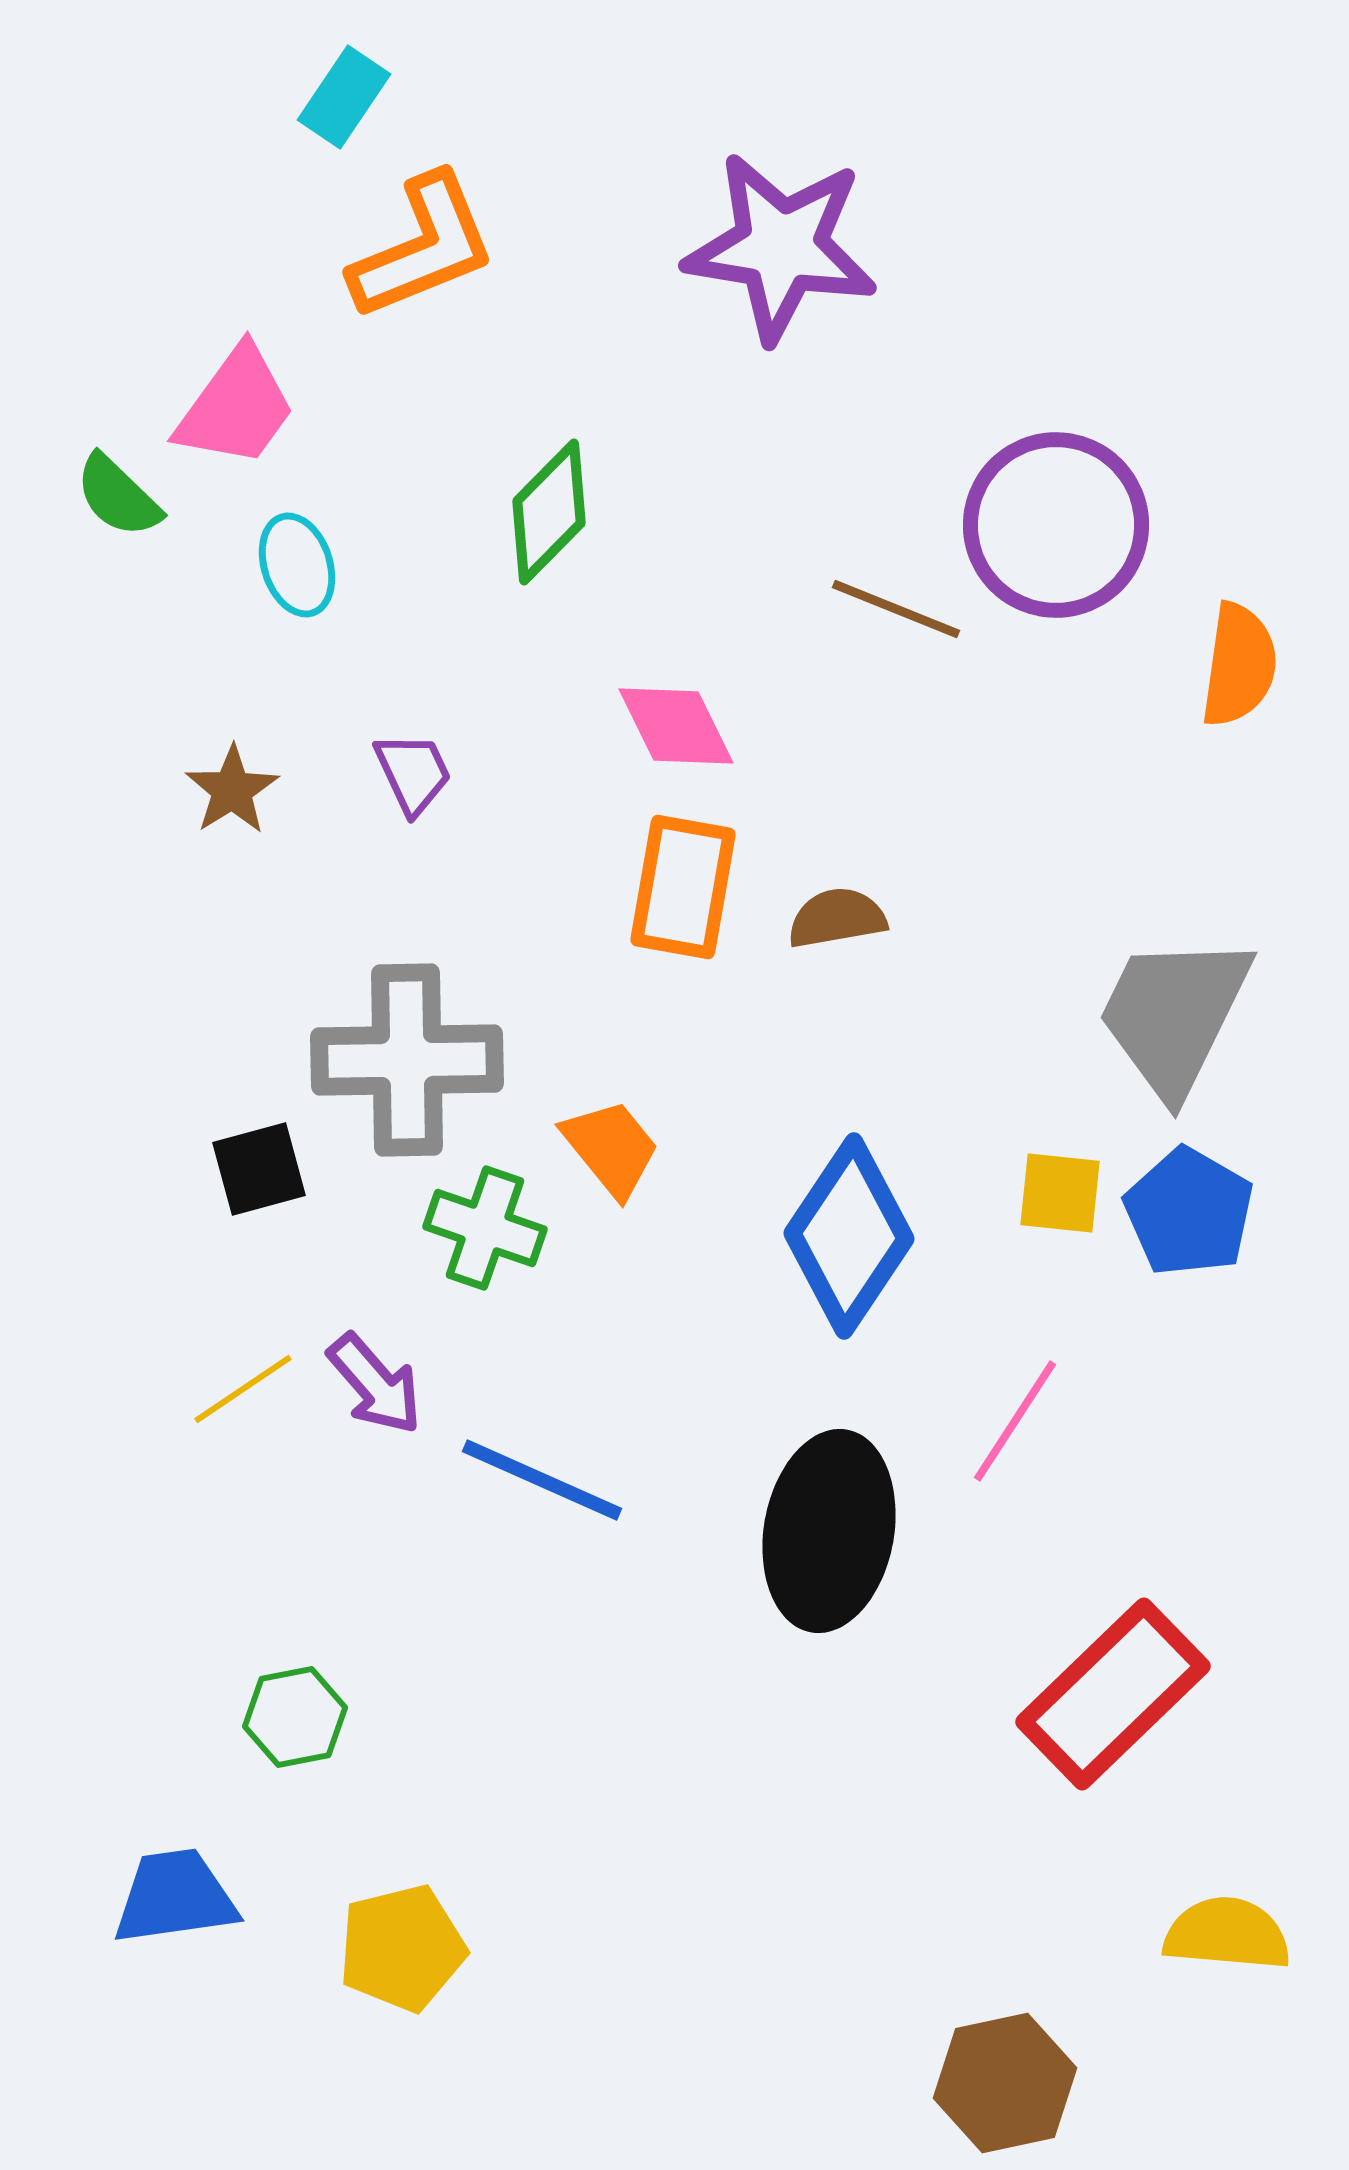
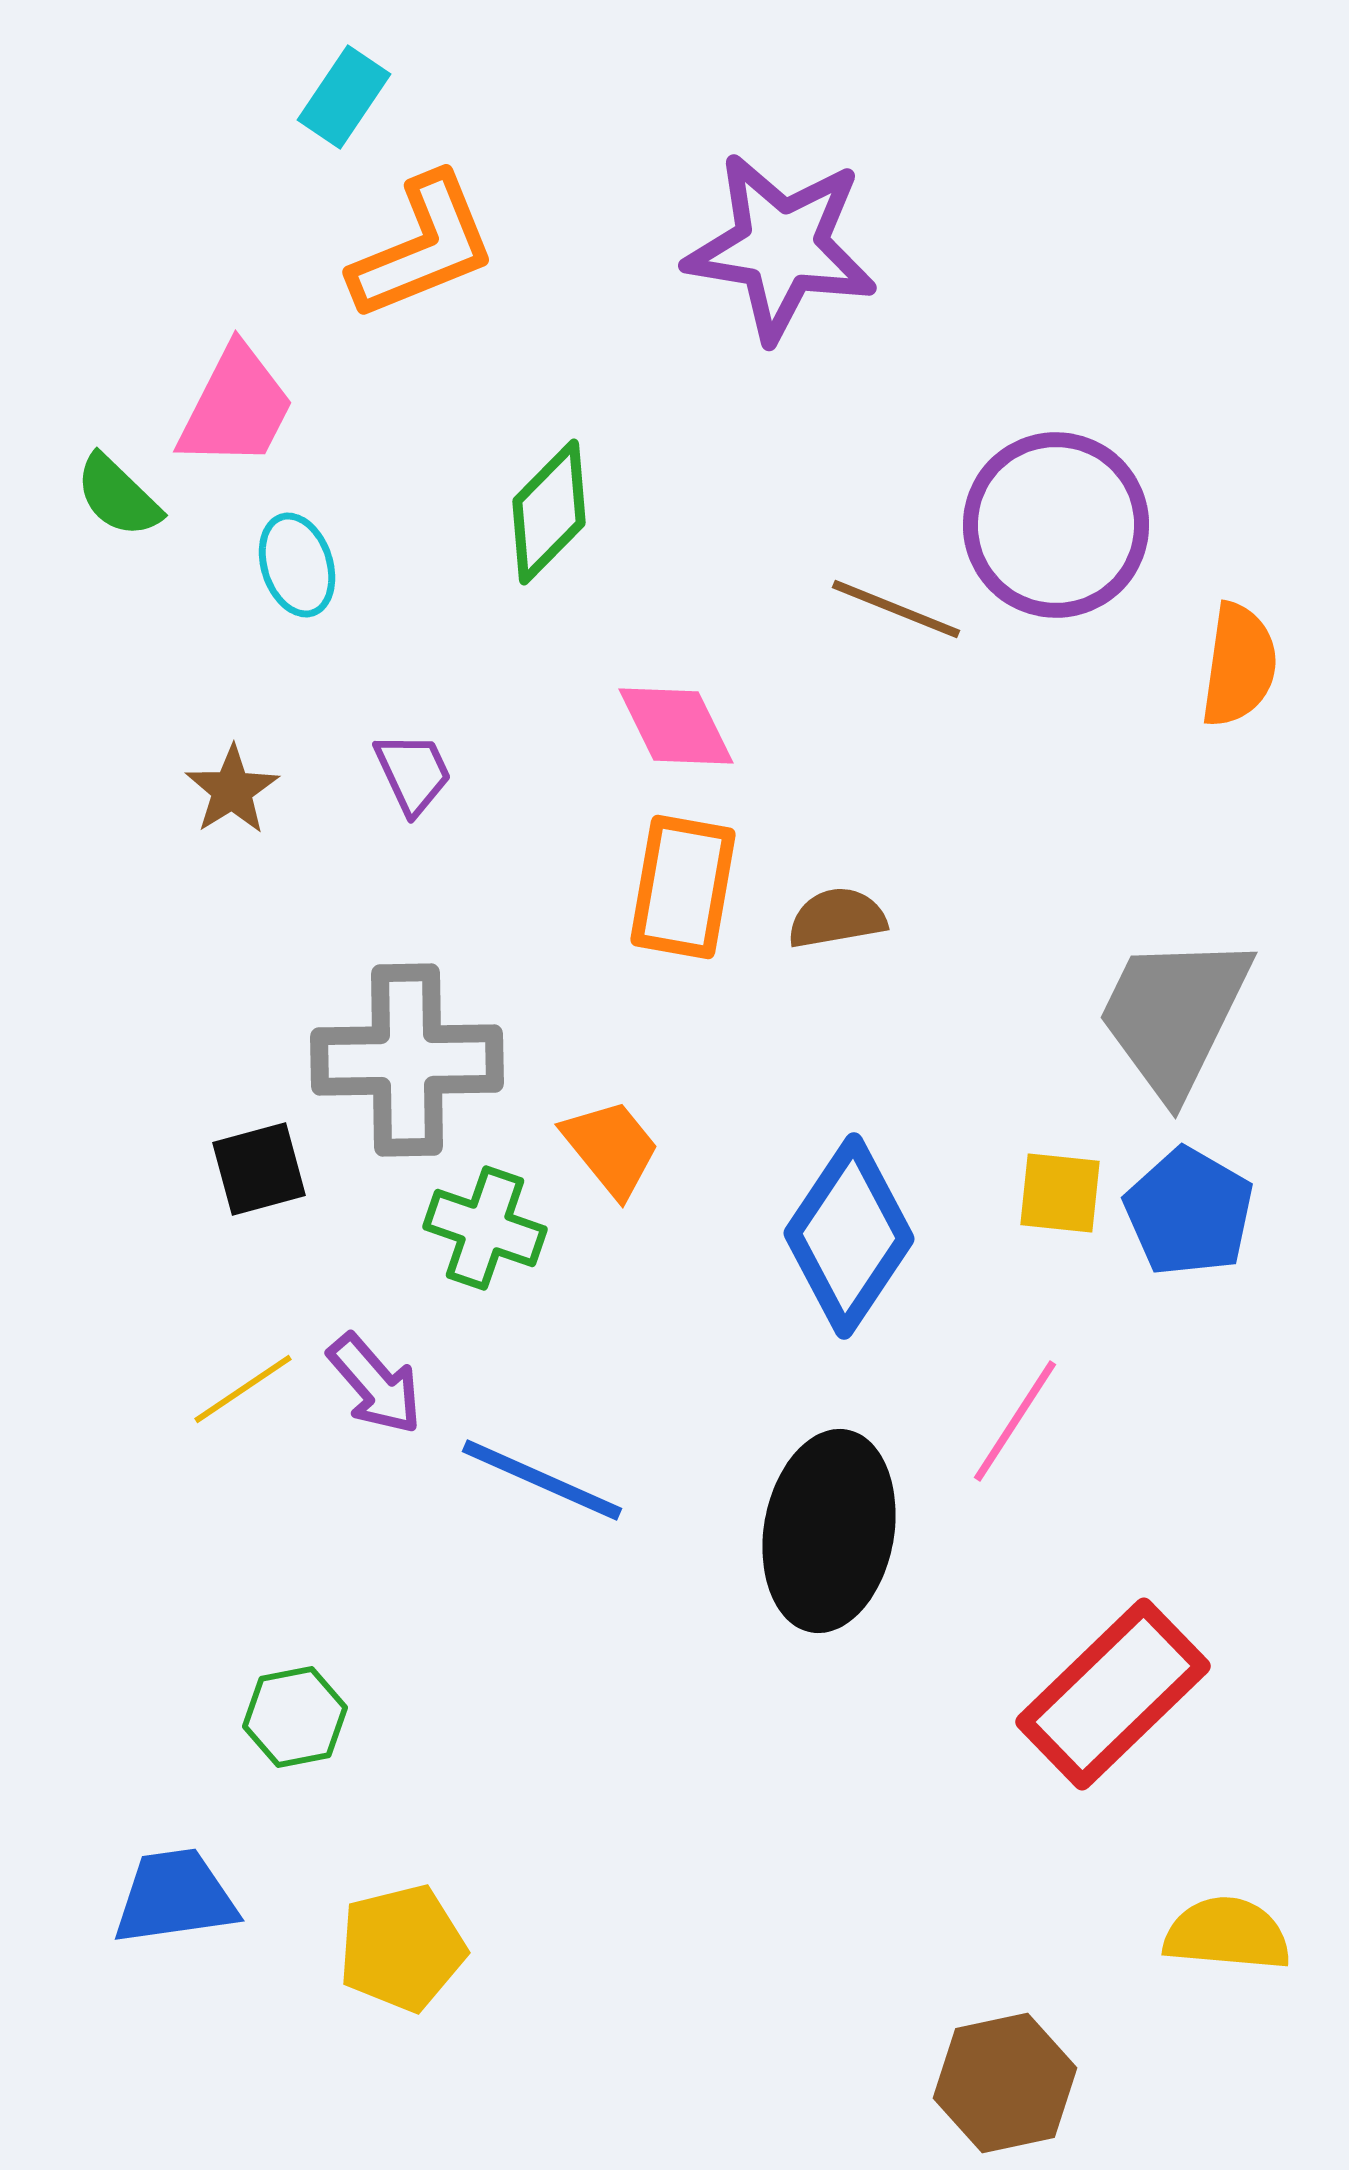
pink trapezoid: rotated 9 degrees counterclockwise
